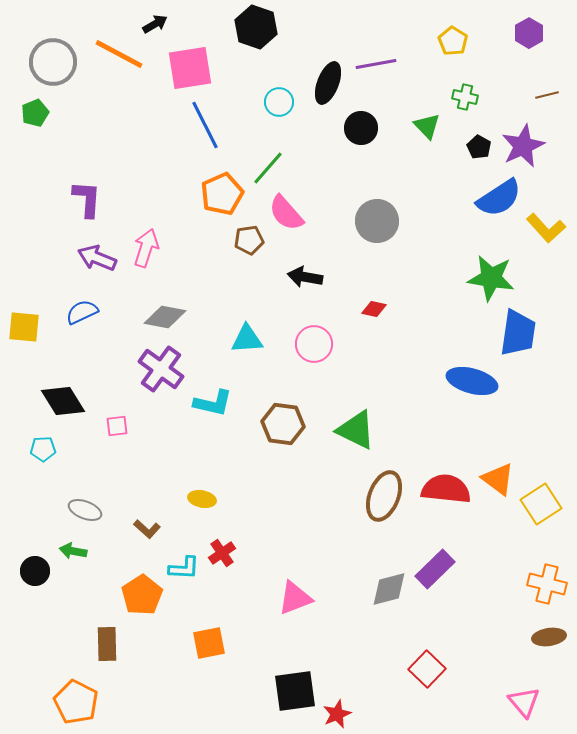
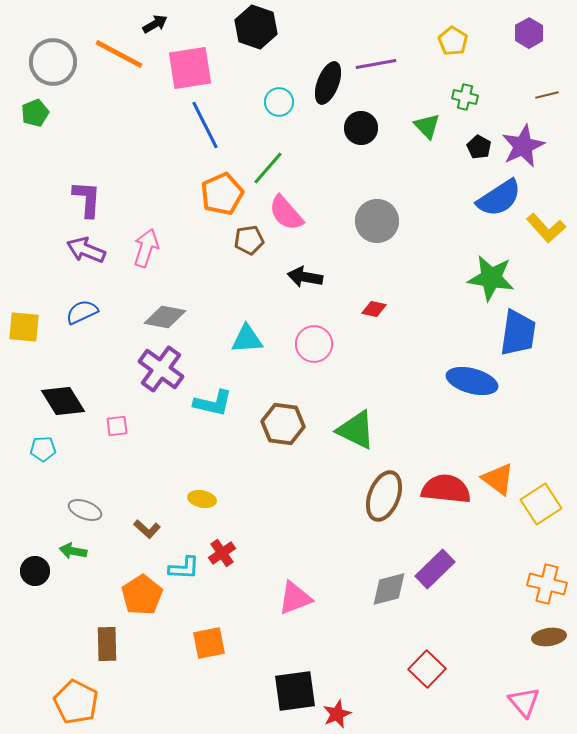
purple arrow at (97, 258): moved 11 px left, 8 px up
